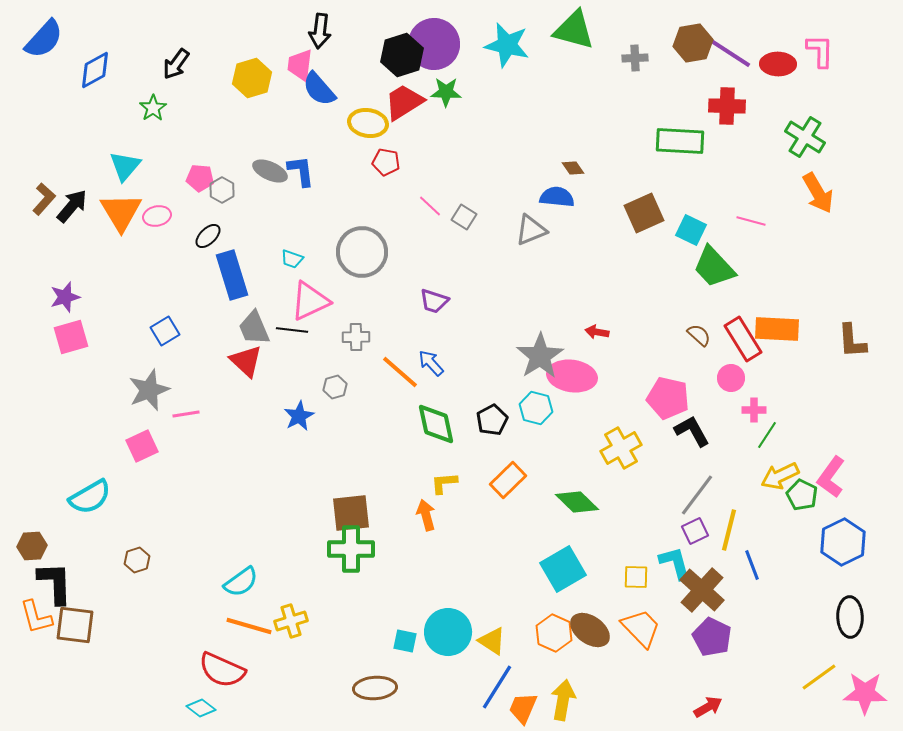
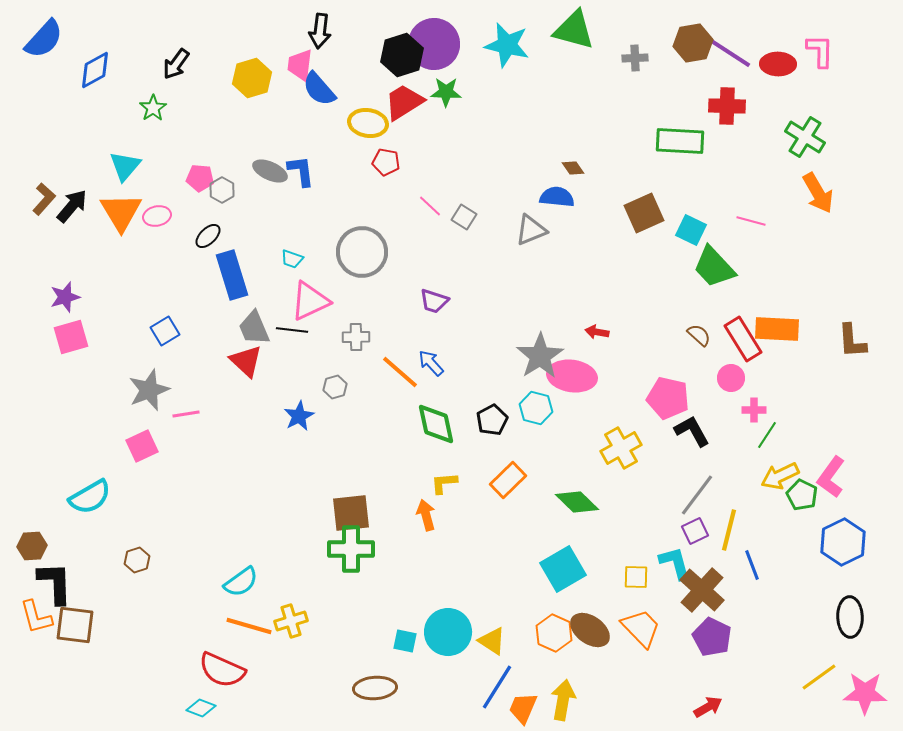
cyan diamond at (201, 708): rotated 16 degrees counterclockwise
